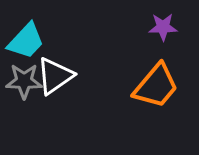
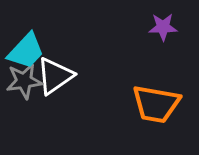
cyan trapezoid: moved 10 px down
gray star: rotated 9 degrees counterclockwise
orange trapezoid: moved 18 px down; rotated 60 degrees clockwise
